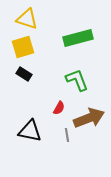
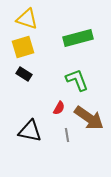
brown arrow: rotated 56 degrees clockwise
